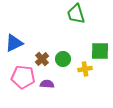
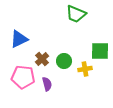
green trapezoid: rotated 50 degrees counterclockwise
blue triangle: moved 5 px right, 4 px up
green circle: moved 1 px right, 2 px down
purple semicircle: rotated 72 degrees clockwise
